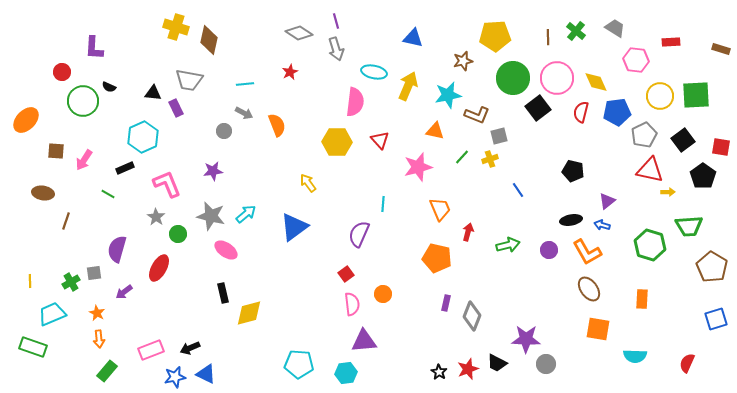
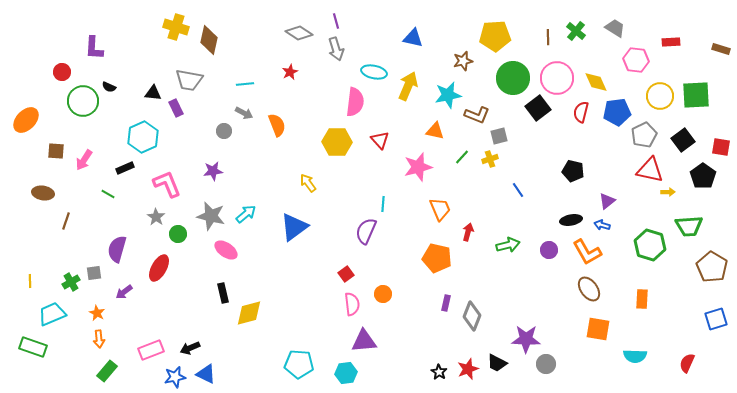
purple semicircle at (359, 234): moved 7 px right, 3 px up
